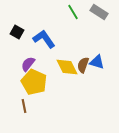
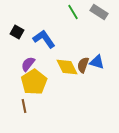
yellow pentagon: rotated 15 degrees clockwise
